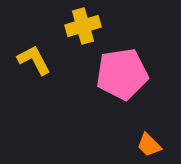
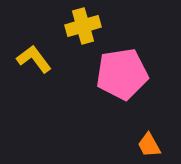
yellow L-shape: moved 1 px up; rotated 9 degrees counterclockwise
orange trapezoid: rotated 16 degrees clockwise
